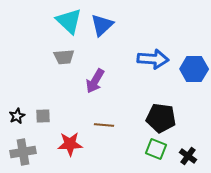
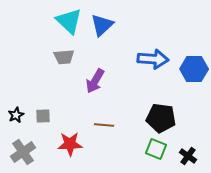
black star: moved 1 px left, 1 px up
gray cross: rotated 25 degrees counterclockwise
